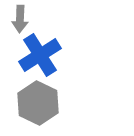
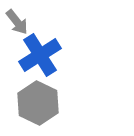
gray arrow: moved 3 px left, 3 px down; rotated 40 degrees counterclockwise
